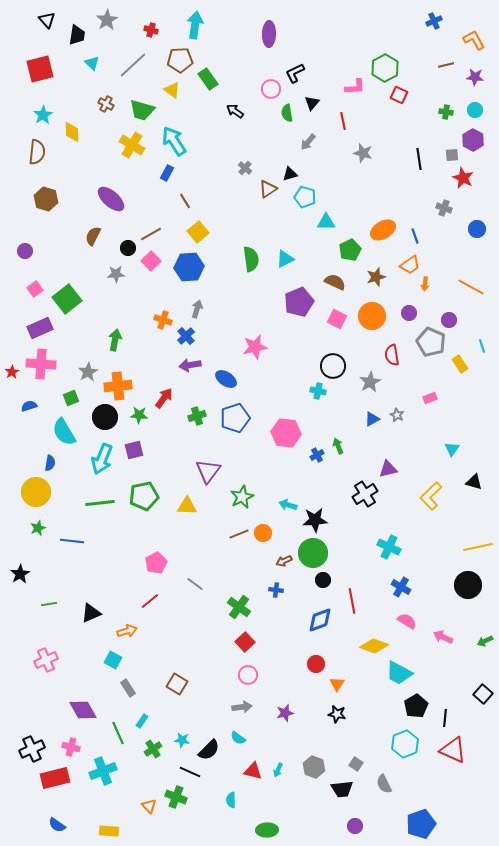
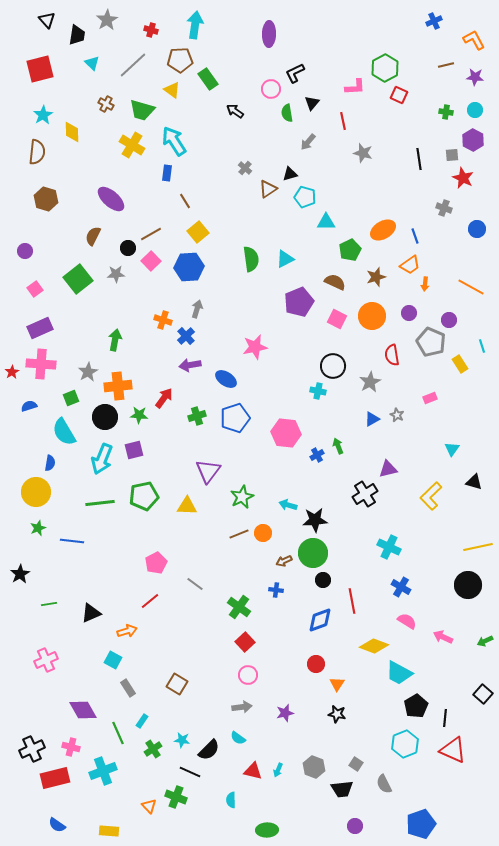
blue rectangle at (167, 173): rotated 21 degrees counterclockwise
green square at (67, 299): moved 11 px right, 20 px up
